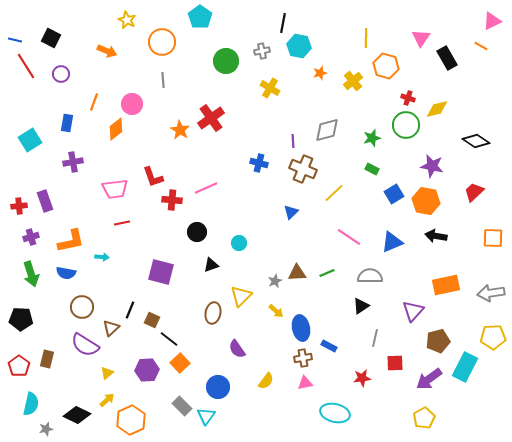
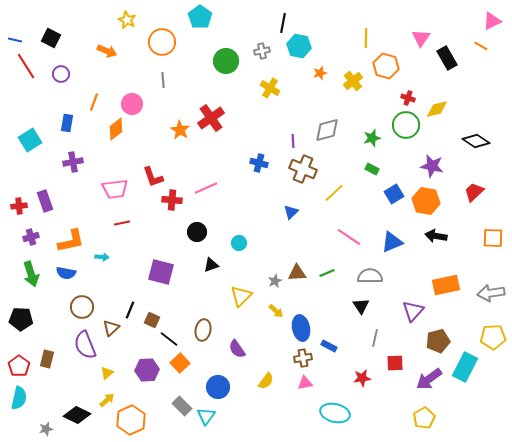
black triangle at (361, 306): rotated 30 degrees counterclockwise
brown ellipse at (213, 313): moved 10 px left, 17 px down
purple semicircle at (85, 345): rotated 36 degrees clockwise
cyan semicircle at (31, 404): moved 12 px left, 6 px up
